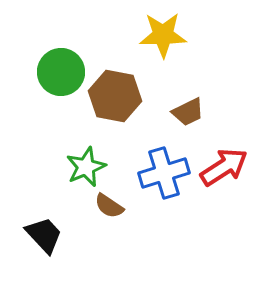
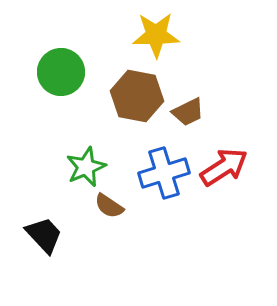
yellow star: moved 7 px left
brown hexagon: moved 22 px right
